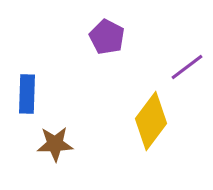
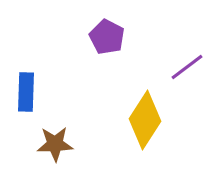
blue rectangle: moved 1 px left, 2 px up
yellow diamond: moved 6 px left, 1 px up; rotated 4 degrees counterclockwise
